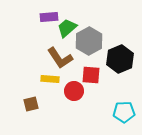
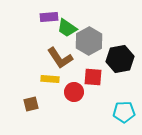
green trapezoid: rotated 105 degrees counterclockwise
black hexagon: rotated 12 degrees clockwise
red square: moved 2 px right, 2 px down
red circle: moved 1 px down
